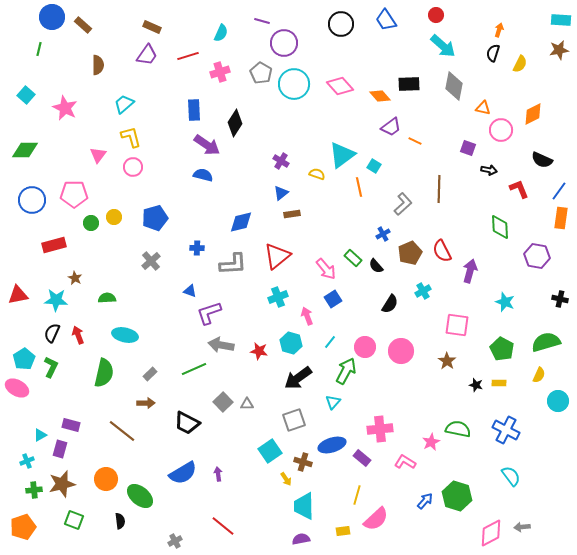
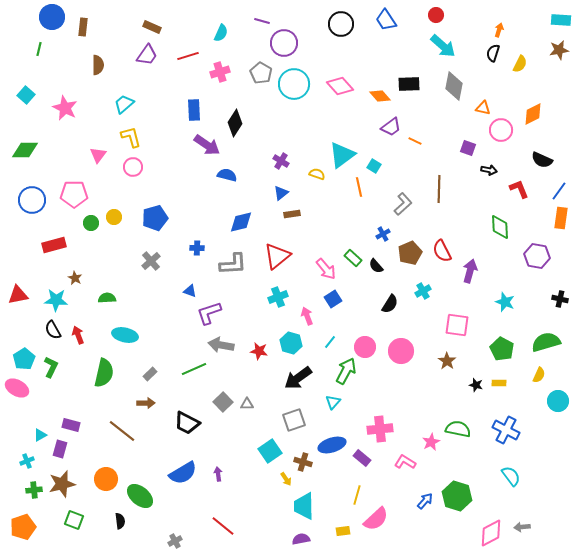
brown rectangle at (83, 25): moved 2 px down; rotated 54 degrees clockwise
blue semicircle at (203, 175): moved 24 px right
black semicircle at (52, 333): moved 1 px right, 3 px up; rotated 54 degrees counterclockwise
